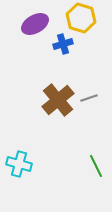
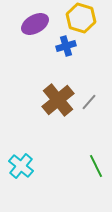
blue cross: moved 3 px right, 2 px down
gray line: moved 4 px down; rotated 30 degrees counterclockwise
cyan cross: moved 2 px right, 2 px down; rotated 25 degrees clockwise
